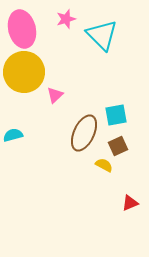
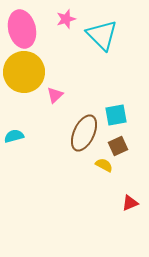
cyan semicircle: moved 1 px right, 1 px down
